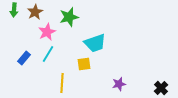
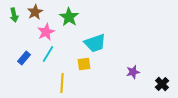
green arrow: moved 5 px down; rotated 16 degrees counterclockwise
green star: rotated 24 degrees counterclockwise
pink star: moved 1 px left
purple star: moved 14 px right, 12 px up
black cross: moved 1 px right, 4 px up
